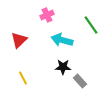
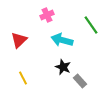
black star: rotated 21 degrees clockwise
